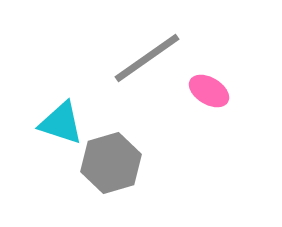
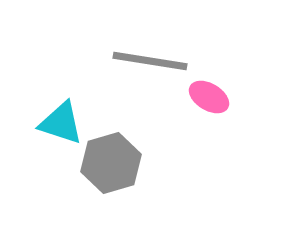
gray line: moved 3 px right, 3 px down; rotated 44 degrees clockwise
pink ellipse: moved 6 px down
